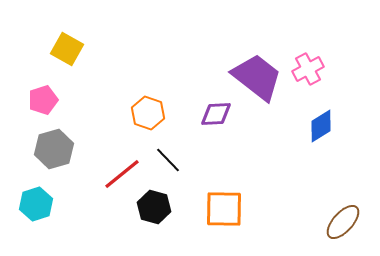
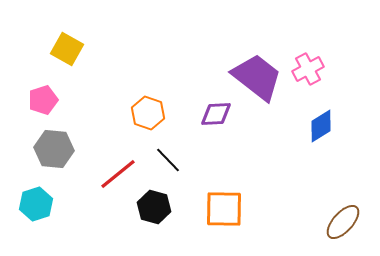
gray hexagon: rotated 21 degrees clockwise
red line: moved 4 px left
